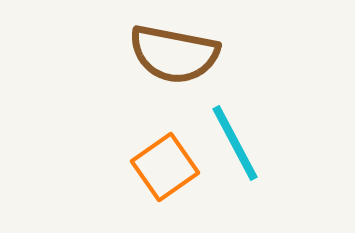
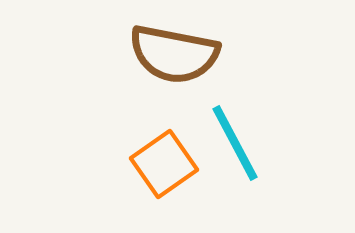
orange square: moved 1 px left, 3 px up
